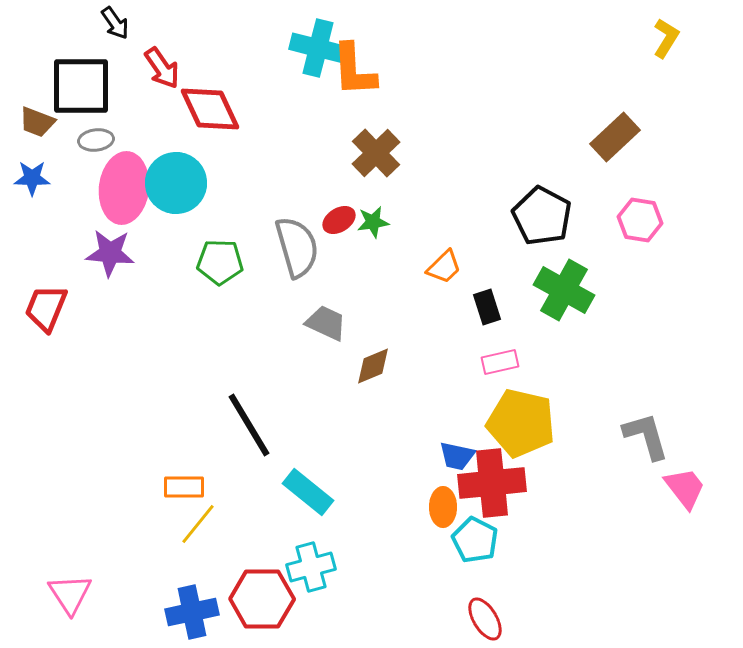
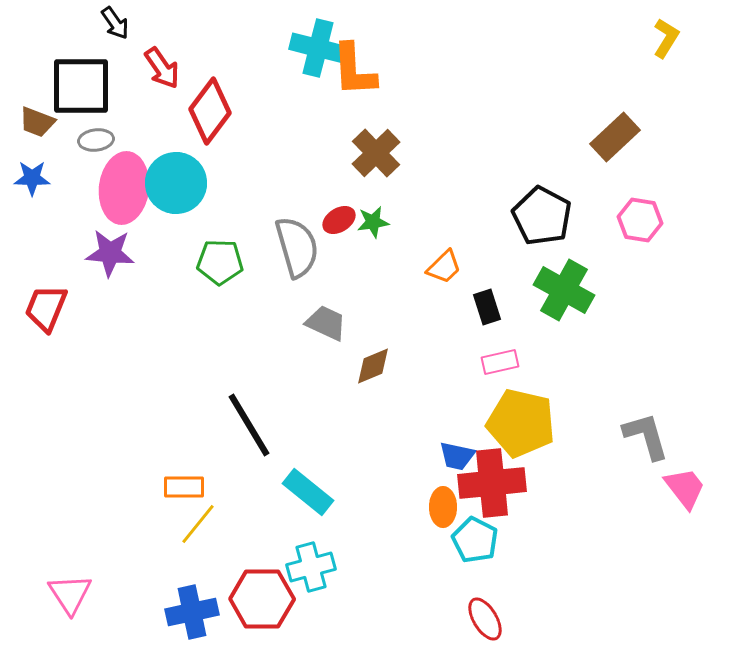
red diamond at (210, 109): moved 2 px down; rotated 62 degrees clockwise
